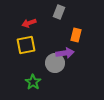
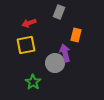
purple arrow: rotated 96 degrees counterclockwise
